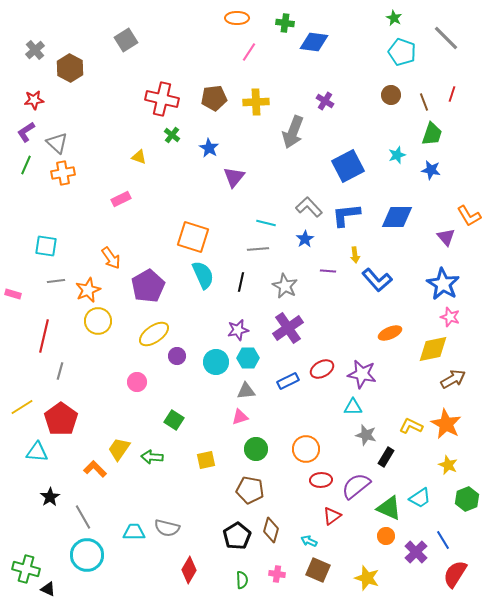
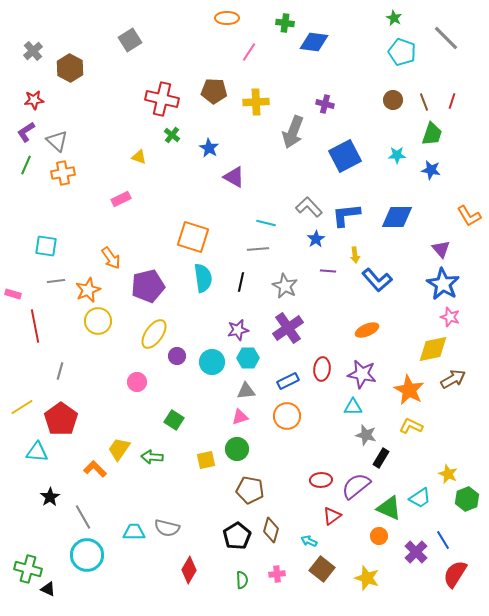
orange ellipse at (237, 18): moved 10 px left
gray square at (126, 40): moved 4 px right
gray cross at (35, 50): moved 2 px left, 1 px down
red line at (452, 94): moved 7 px down
brown circle at (391, 95): moved 2 px right, 5 px down
brown pentagon at (214, 98): moved 7 px up; rotated 10 degrees clockwise
purple cross at (325, 101): moved 3 px down; rotated 18 degrees counterclockwise
gray triangle at (57, 143): moved 2 px up
cyan star at (397, 155): rotated 18 degrees clockwise
blue square at (348, 166): moved 3 px left, 10 px up
purple triangle at (234, 177): rotated 40 degrees counterclockwise
purple triangle at (446, 237): moved 5 px left, 12 px down
blue star at (305, 239): moved 11 px right
cyan semicircle at (203, 275): moved 3 px down; rotated 16 degrees clockwise
purple pentagon at (148, 286): rotated 16 degrees clockwise
orange ellipse at (390, 333): moved 23 px left, 3 px up
yellow ellipse at (154, 334): rotated 20 degrees counterclockwise
red line at (44, 336): moved 9 px left, 10 px up; rotated 24 degrees counterclockwise
cyan circle at (216, 362): moved 4 px left
red ellipse at (322, 369): rotated 55 degrees counterclockwise
orange star at (446, 424): moved 37 px left, 34 px up
green circle at (256, 449): moved 19 px left
orange circle at (306, 449): moved 19 px left, 33 px up
black rectangle at (386, 457): moved 5 px left, 1 px down
yellow star at (448, 465): moved 9 px down
orange circle at (386, 536): moved 7 px left
green cross at (26, 569): moved 2 px right
brown square at (318, 570): moved 4 px right, 1 px up; rotated 15 degrees clockwise
pink cross at (277, 574): rotated 14 degrees counterclockwise
